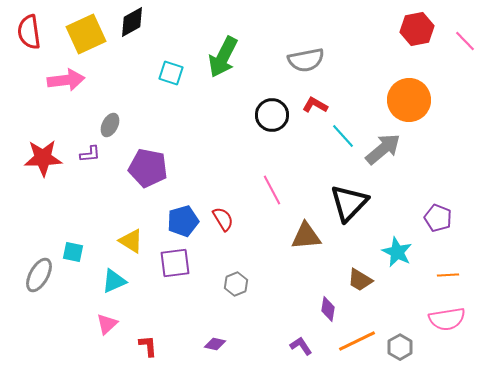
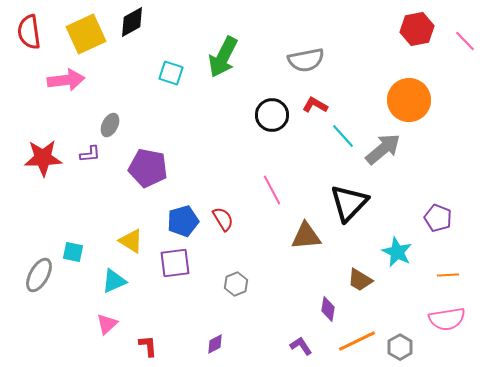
purple diamond at (215, 344): rotated 40 degrees counterclockwise
